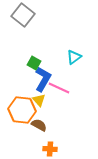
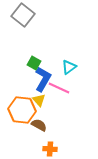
cyan triangle: moved 5 px left, 10 px down
